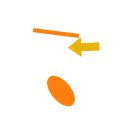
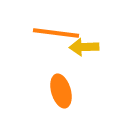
orange ellipse: rotated 24 degrees clockwise
